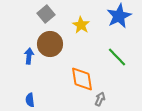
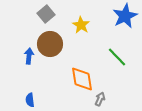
blue star: moved 6 px right
